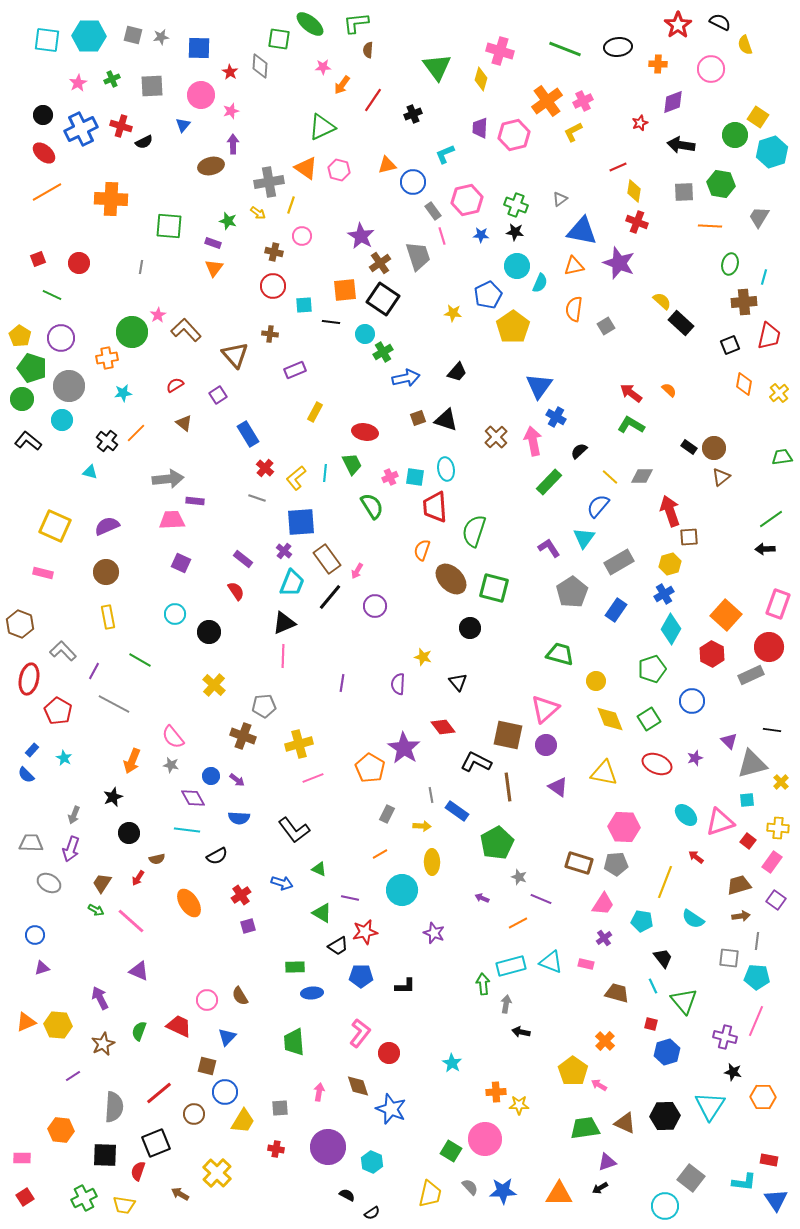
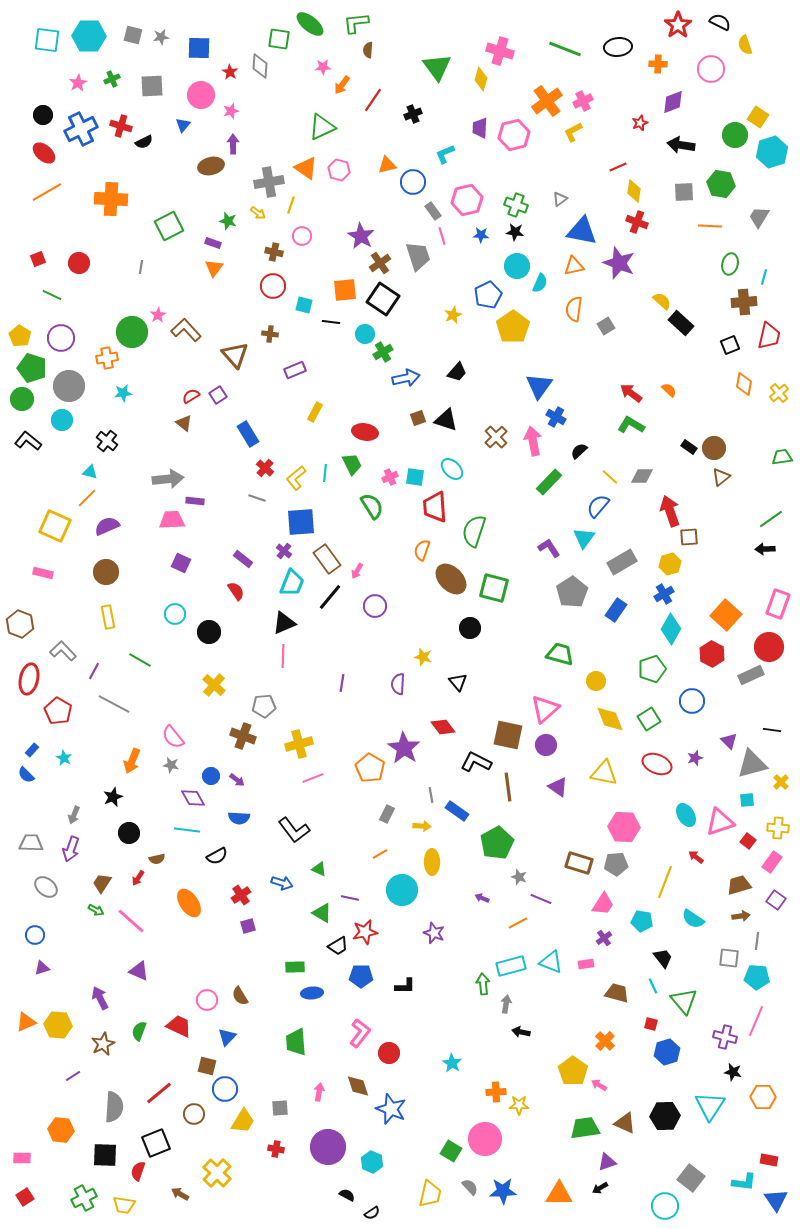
green square at (169, 226): rotated 32 degrees counterclockwise
cyan square at (304, 305): rotated 18 degrees clockwise
yellow star at (453, 313): moved 2 px down; rotated 30 degrees counterclockwise
red semicircle at (175, 385): moved 16 px right, 11 px down
orange line at (136, 433): moved 49 px left, 65 px down
cyan ellipse at (446, 469): moved 6 px right; rotated 35 degrees counterclockwise
gray rectangle at (619, 562): moved 3 px right
cyan ellipse at (686, 815): rotated 15 degrees clockwise
gray ellipse at (49, 883): moved 3 px left, 4 px down; rotated 10 degrees clockwise
pink rectangle at (586, 964): rotated 21 degrees counterclockwise
green trapezoid at (294, 1042): moved 2 px right
blue circle at (225, 1092): moved 3 px up
